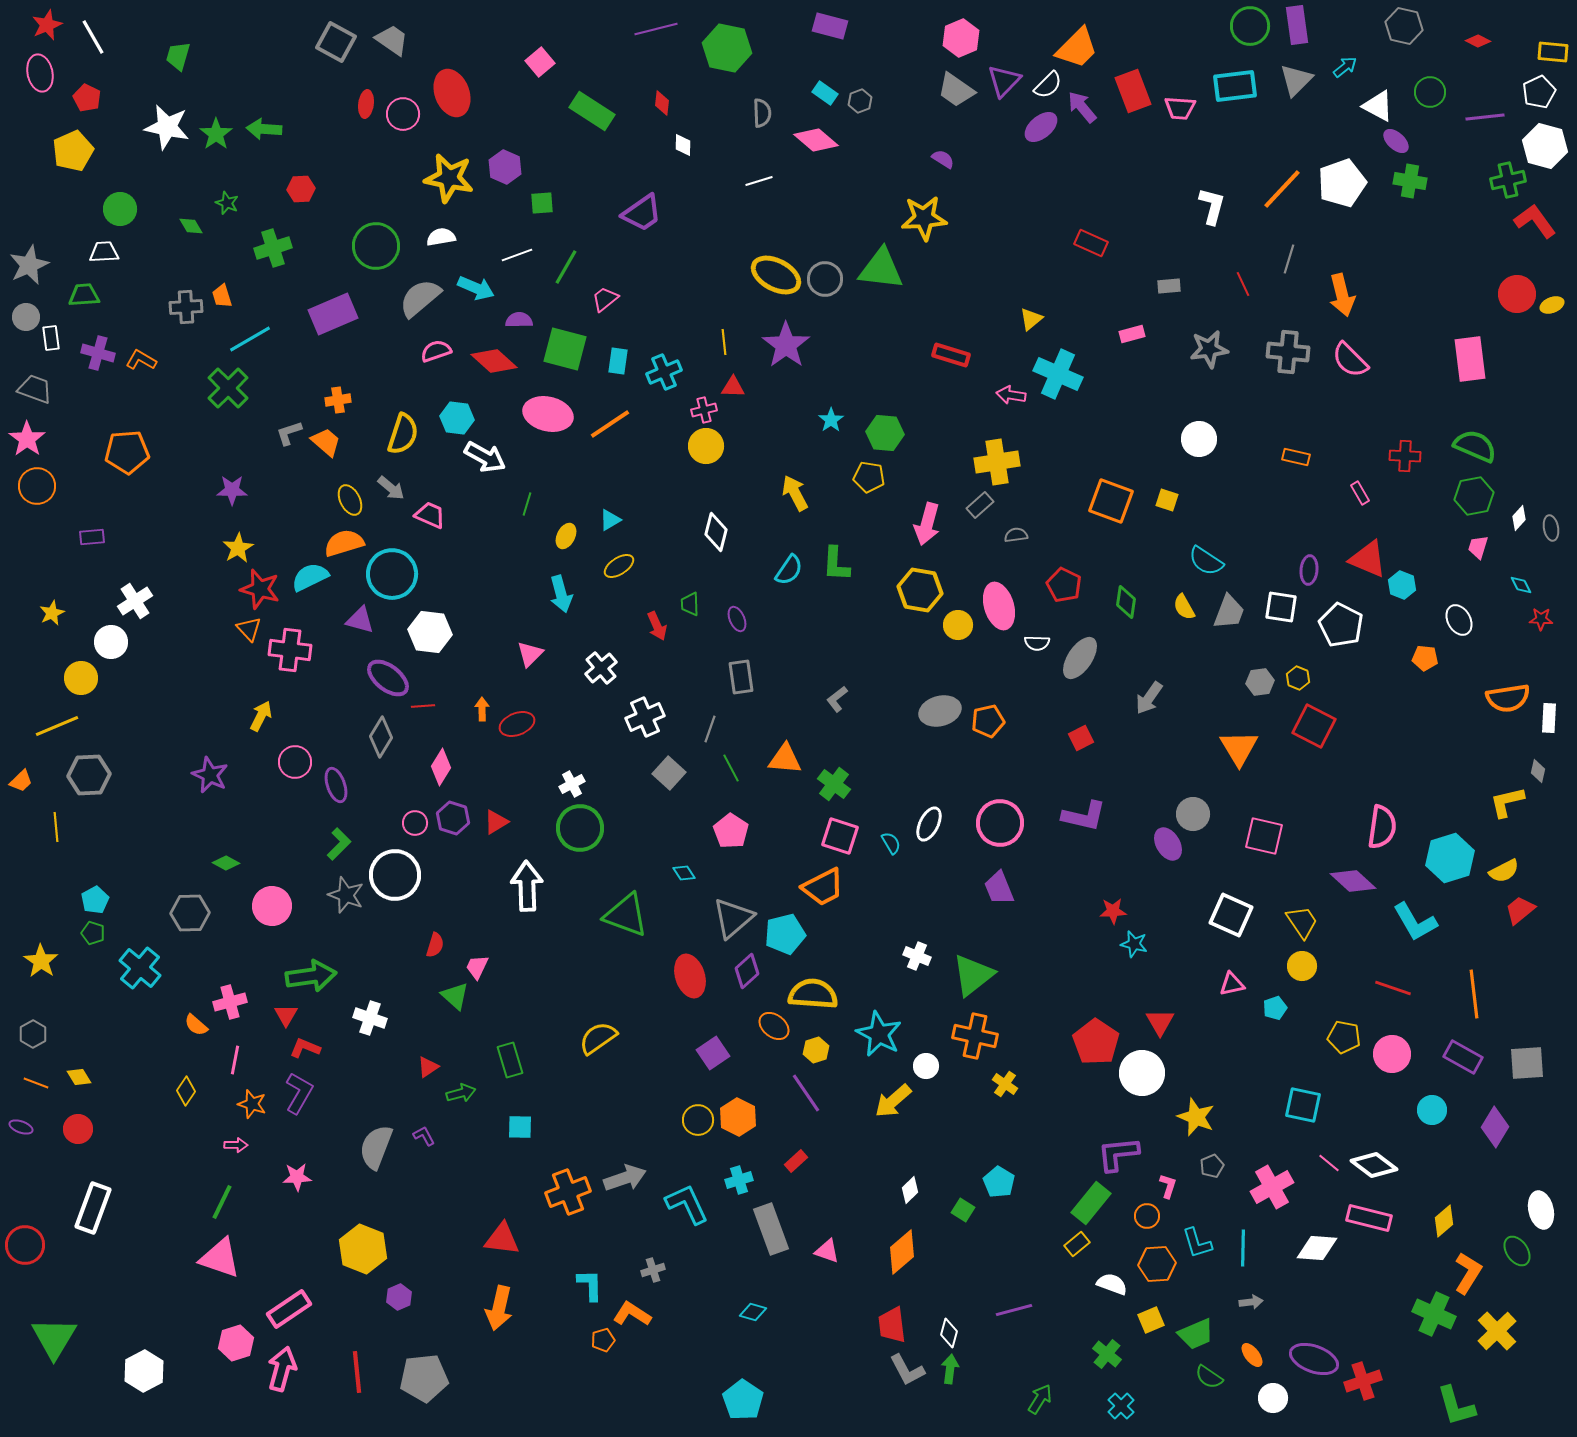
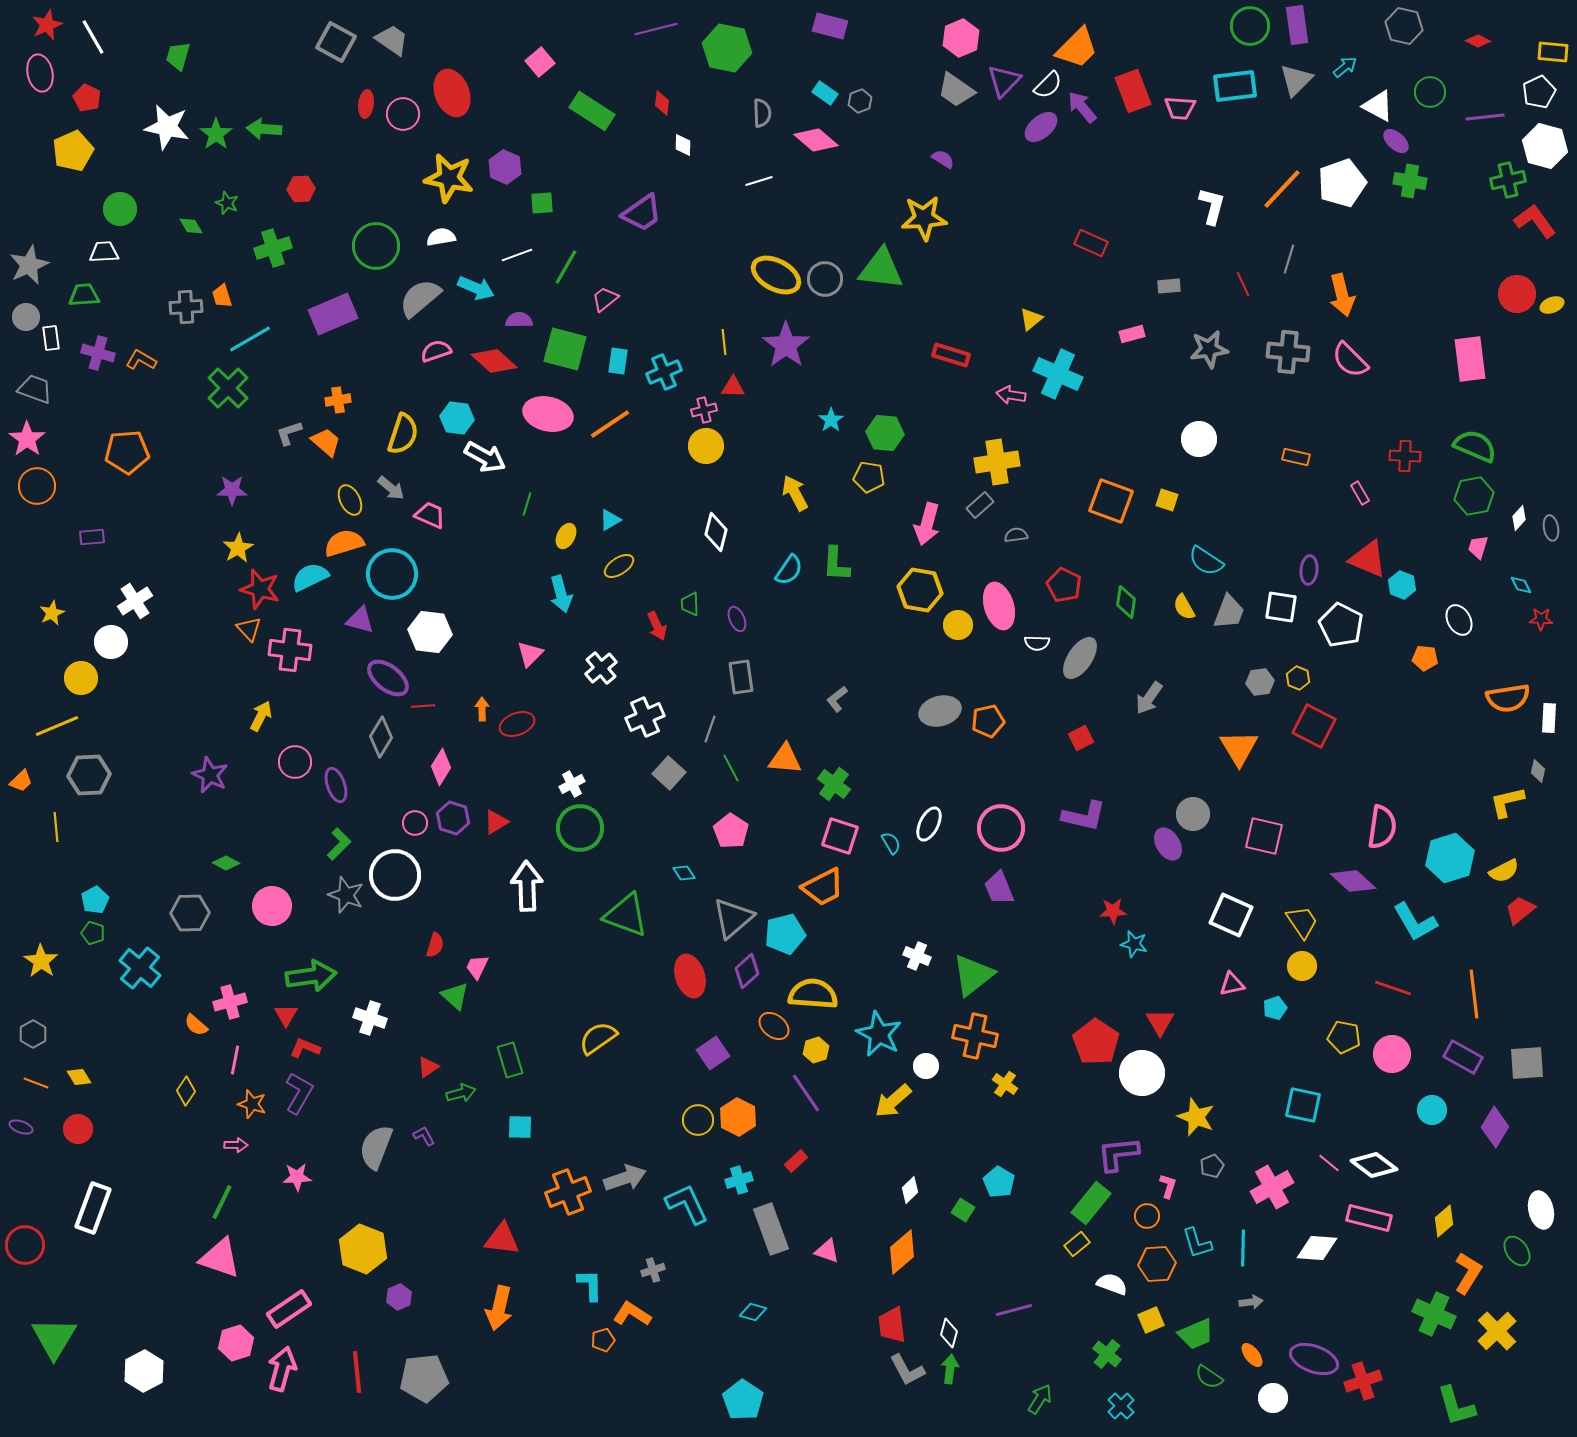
pink circle at (1000, 823): moved 1 px right, 5 px down
